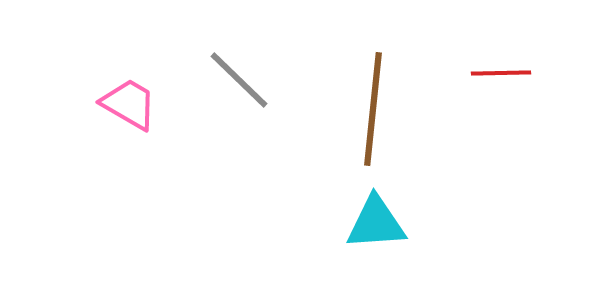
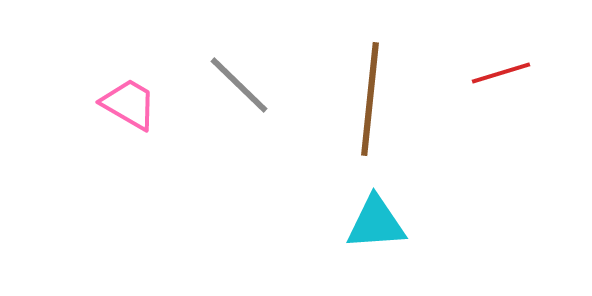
red line: rotated 16 degrees counterclockwise
gray line: moved 5 px down
brown line: moved 3 px left, 10 px up
